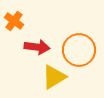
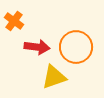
orange circle: moved 3 px left, 3 px up
yellow triangle: rotated 12 degrees clockwise
